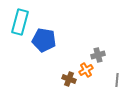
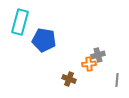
orange cross: moved 3 px right, 6 px up; rotated 24 degrees clockwise
